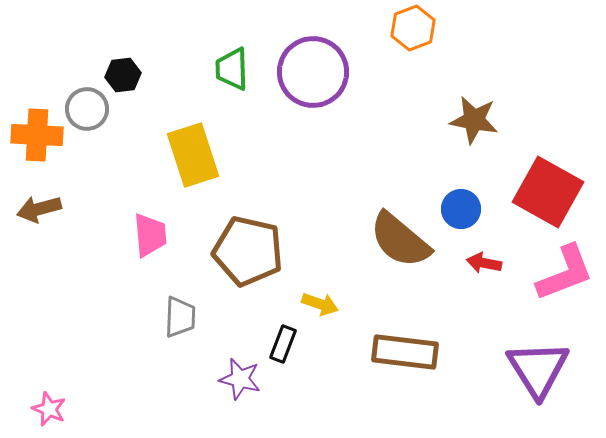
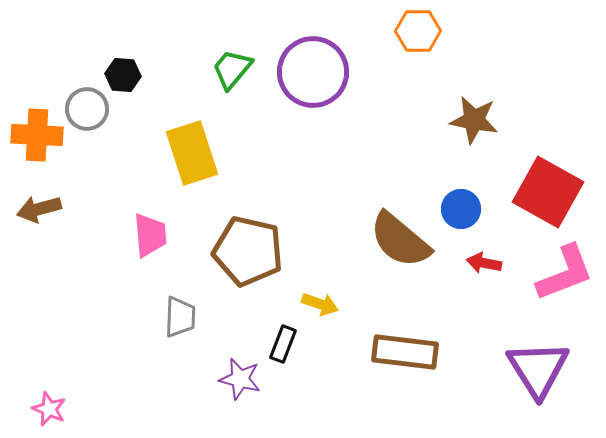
orange hexagon: moved 5 px right, 3 px down; rotated 21 degrees clockwise
green trapezoid: rotated 42 degrees clockwise
black hexagon: rotated 12 degrees clockwise
yellow rectangle: moved 1 px left, 2 px up
